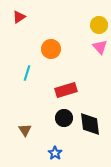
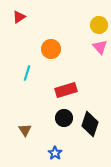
black diamond: rotated 25 degrees clockwise
